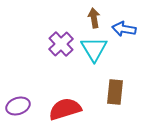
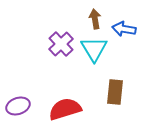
brown arrow: moved 1 px right, 1 px down
